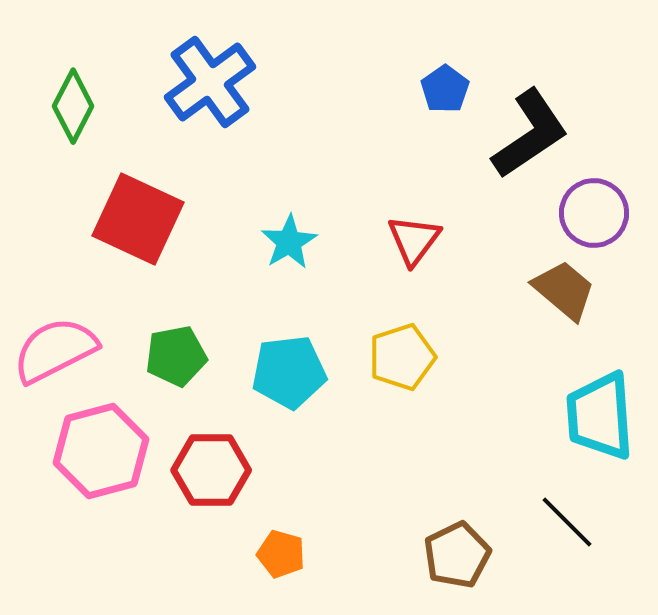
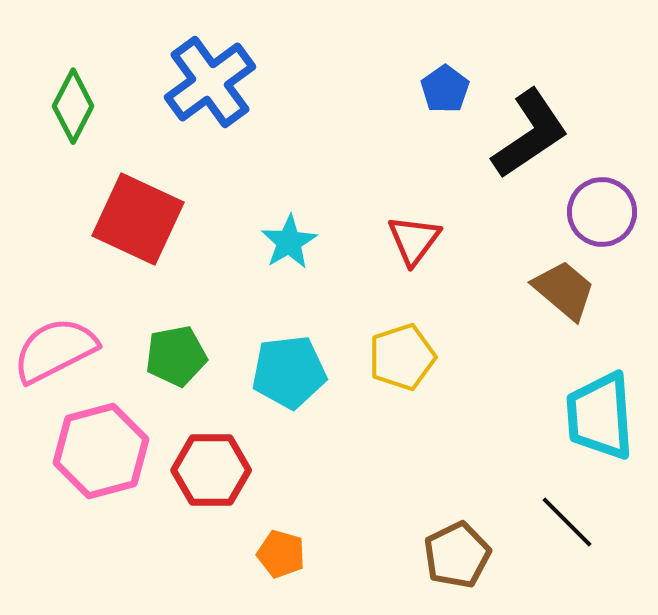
purple circle: moved 8 px right, 1 px up
